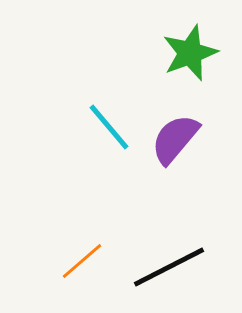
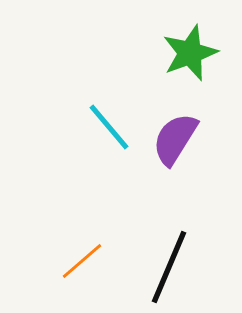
purple semicircle: rotated 8 degrees counterclockwise
black line: rotated 40 degrees counterclockwise
